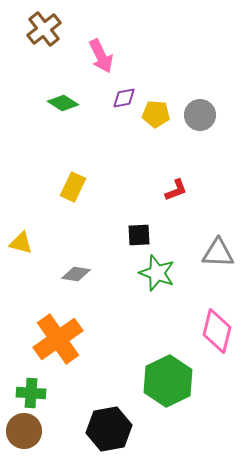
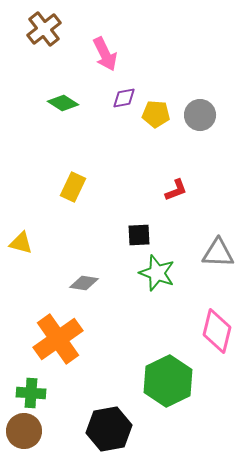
pink arrow: moved 4 px right, 2 px up
gray diamond: moved 8 px right, 9 px down
